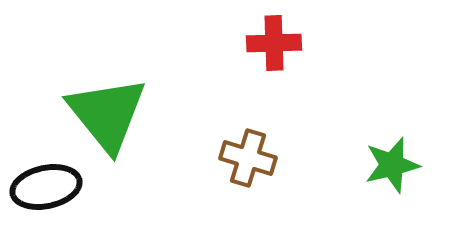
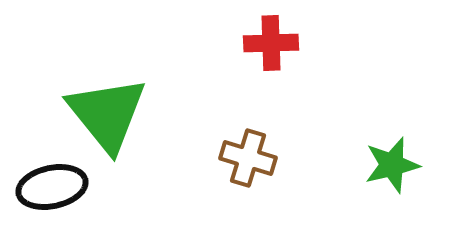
red cross: moved 3 px left
black ellipse: moved 6 px right
